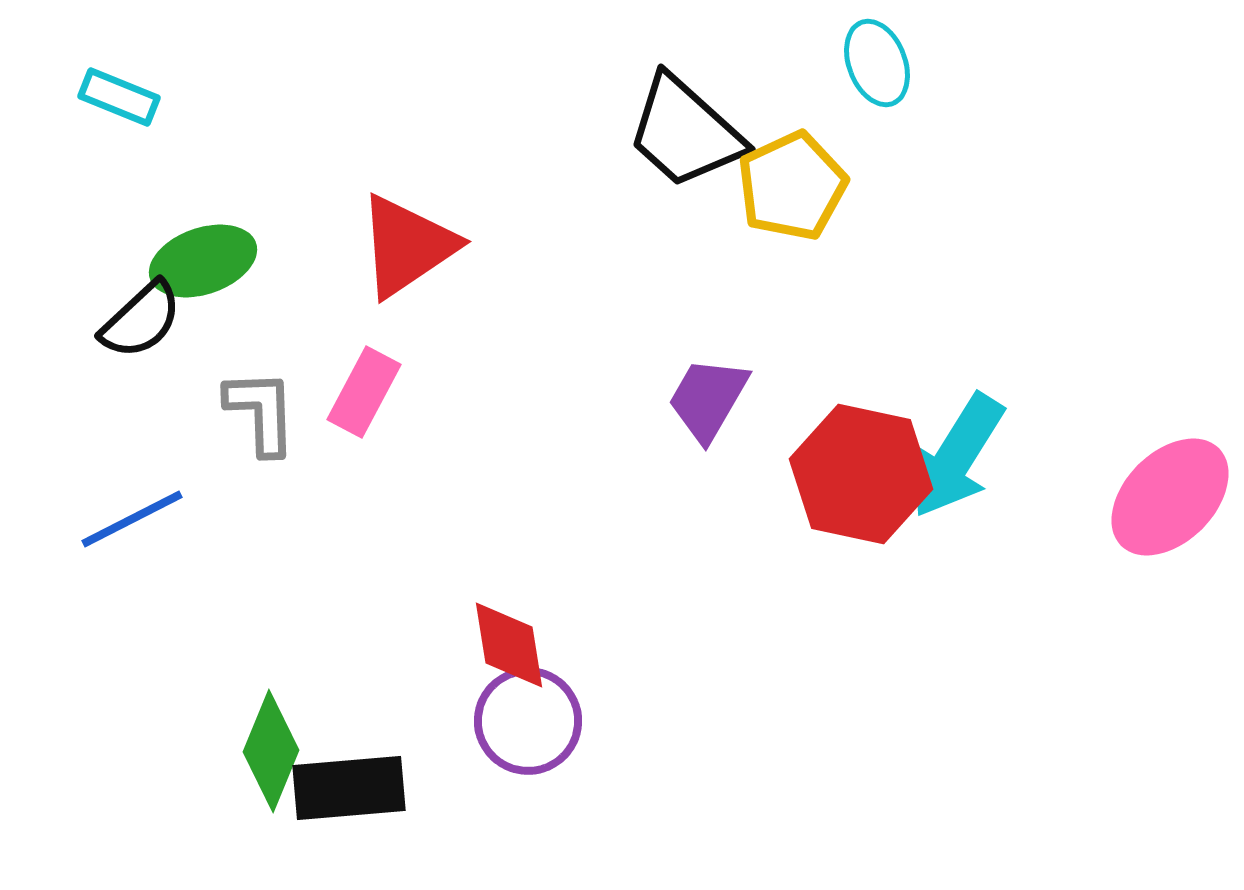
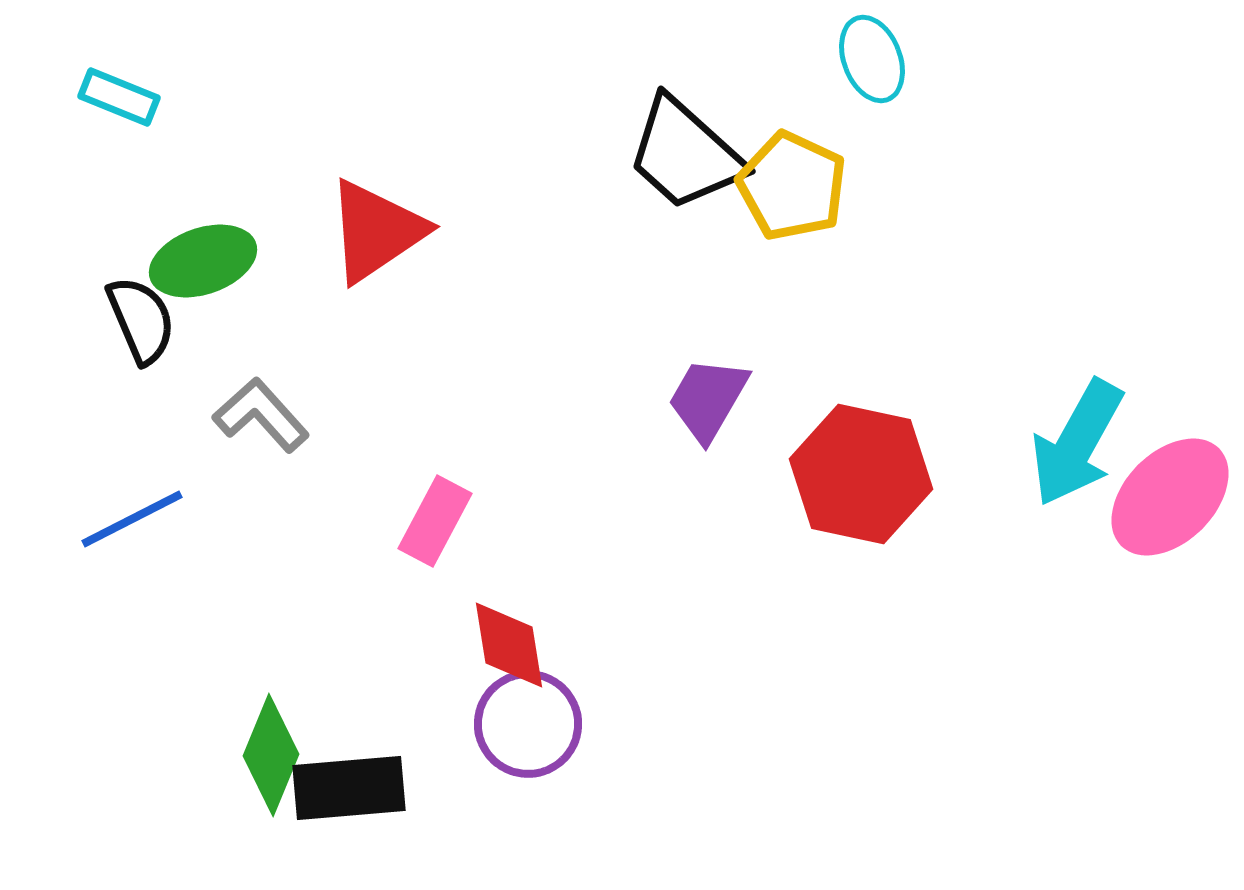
cyan ellipse: moved 5 px left, 4 px up
black trapezoid: moved 22 px down
yellow pentagon: rotated 22 degrees counterclockwise
red triangle: moved 31 px left, 15 px up
black semicircle: rotated 70 degrees counterclockwise
pink rectangle: moved 71 px right, 129 px down
gray L-shape: moved 3 px down; rotated 40 degrees counterclockwise
cyan arrow: moved 121 px right, 13 px up; rotated 3 degrees counterclockwise
purple circle: moved 3 px down
green diamond: moved 4 px down
